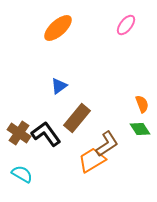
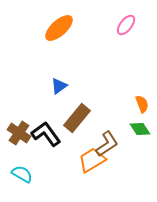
orange ellipse: moved 1 px right
